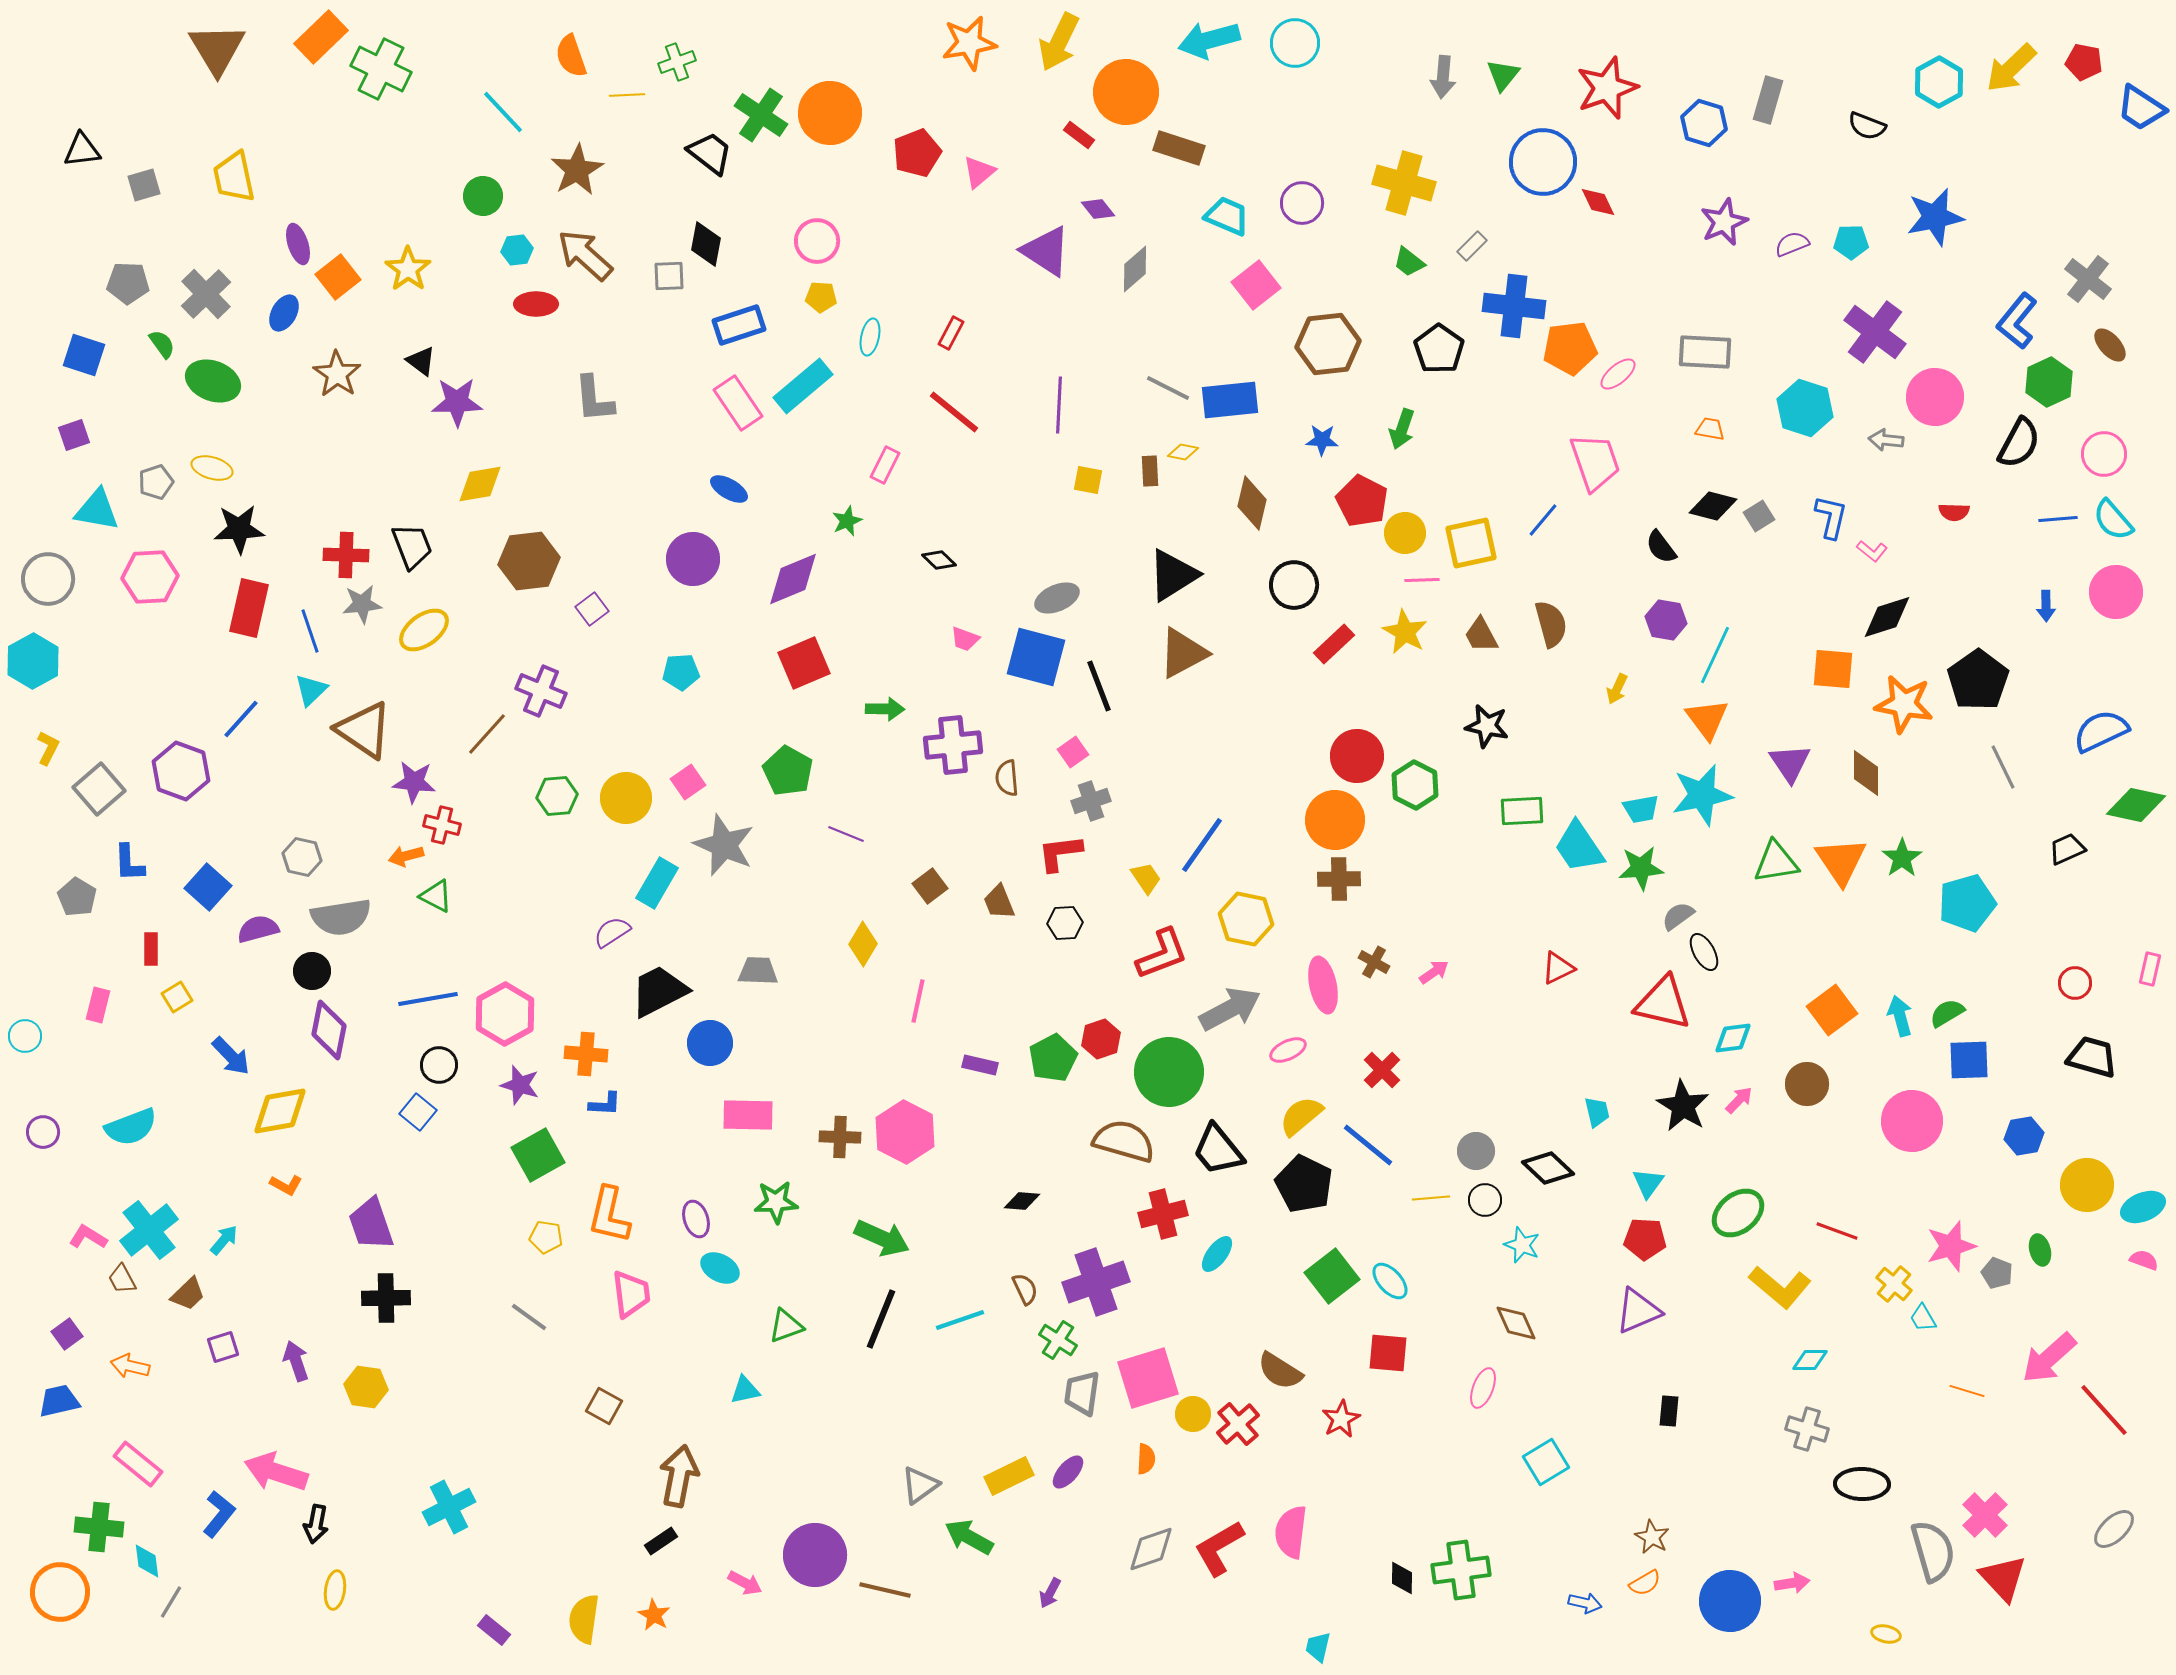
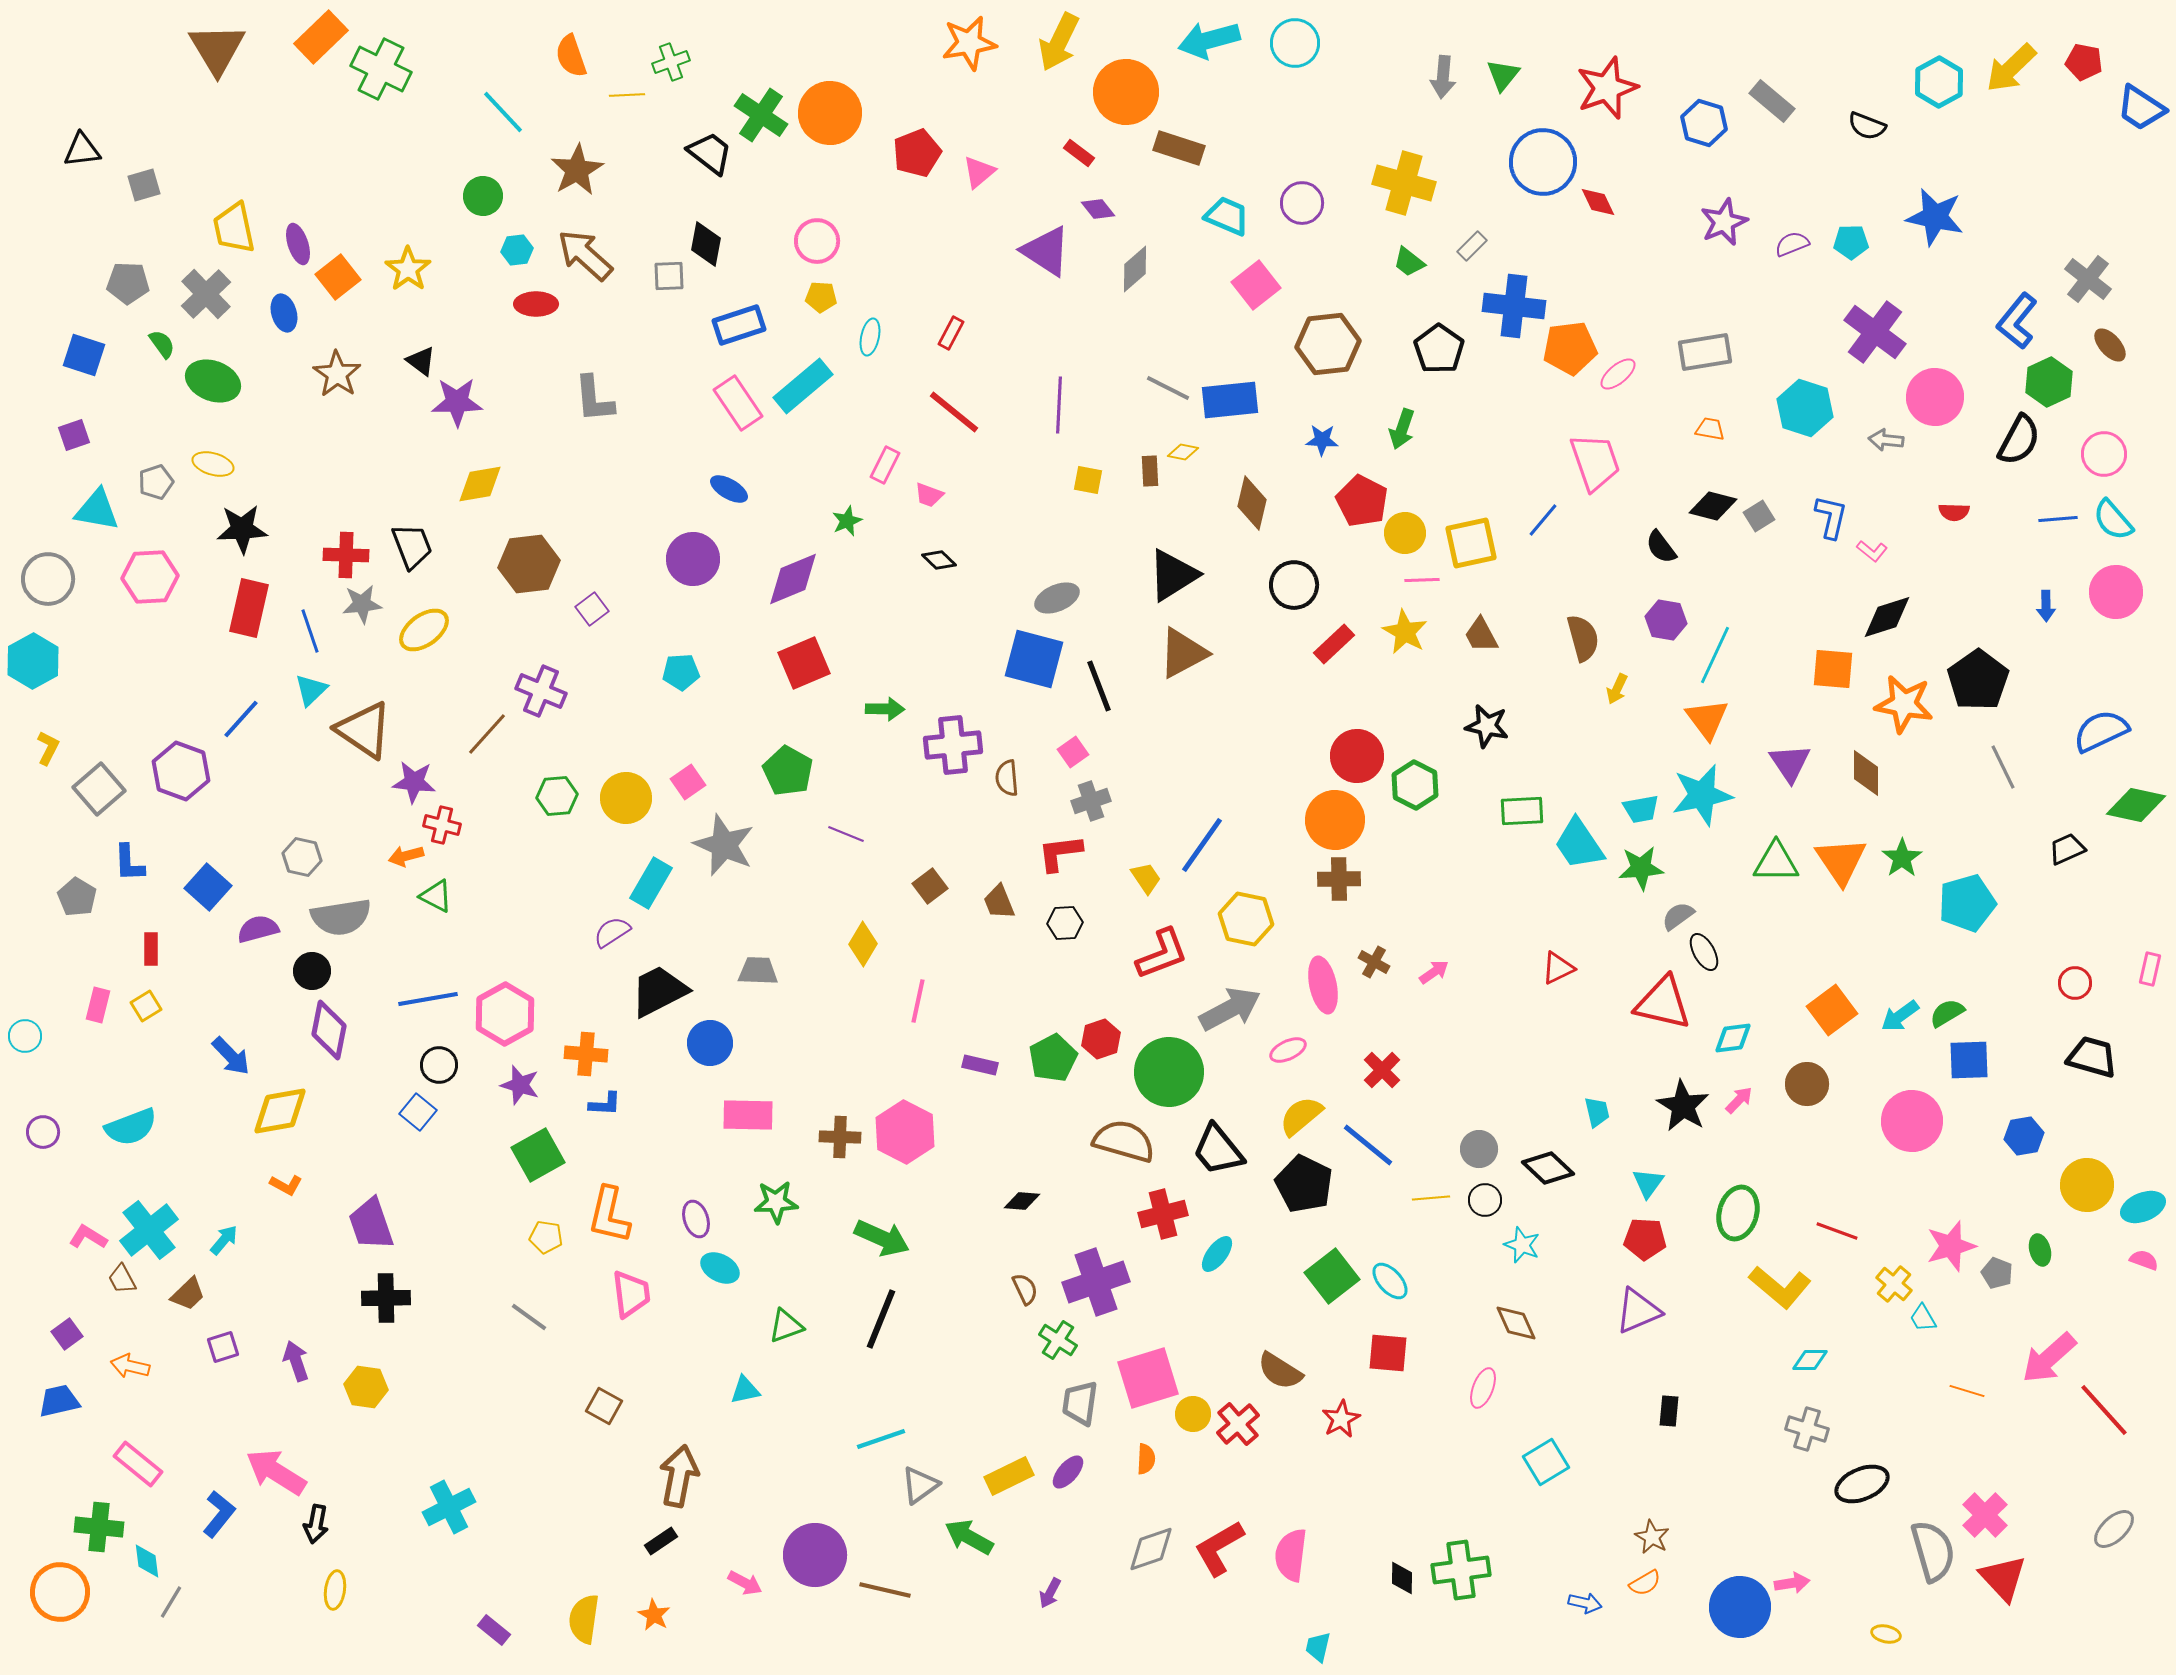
green cross at (677, 62): moved 6 px left
gray rectangle at (1768, 100): moved 4 px right, 1 px down; rotated 66 degrees counterclockwise
red rectangle at (1079, 135): moved 18 px down
yellow trapezoid at (234, 177): moved 51 px down
blue star at (1935, 217): rotated 24 degrees clockwise
blue ellipse at (284, 313): rotated 45 degrees counterclockwise
gray rectangle at (1705, 352): rotated 12 degrees counterclockwise
black semicircle at (2019, 443): moved 3 px up
yellow ellipse at (212, 468): moved 1 px right, 4 px up
black star at (239, 529): moved 3 px right
brown hexagon at (529, 561): moved 3 px down
brown semicircle at (1551, 624): moved 32 px right, 14 px down
pink trapezoid at (965, 639): moved 36 px left, 144 px up
blue square at (1036, 657): moved 2 px left, 2 px down
cyan trapezoid at (1579, 847): moved 3 px up
green triangle at (1776, 862): rotated 9 degrees clockwise
cyan rectangle at (657, 883): moved 6 px left
yellow square at (177, 997): moved 31 px left, 9 px down
cyan arrow at (1900, 1016): rotated 111 degrees counterclockwise
gray circle at (1476, 1151): moved 3 px right, 2 px up
green ellipse at (1738, 1213): rotated 36 degrees counterclockwise
cyan line at (960, 1320): moved 79 px left, 119 px down
gray trapezoid at (1082, 1393): moved 2 px left, 10 px down
pink arrow at (276, 1472): rotated 14 degrees clockwise
black ellipse at (1862, 1484): rotated 24 degrees counterclockwise
pink semicircle at (1291, 1532): moved 23 px down
blue circle at (1730, 1601): moved 10 px right, 6 px down
